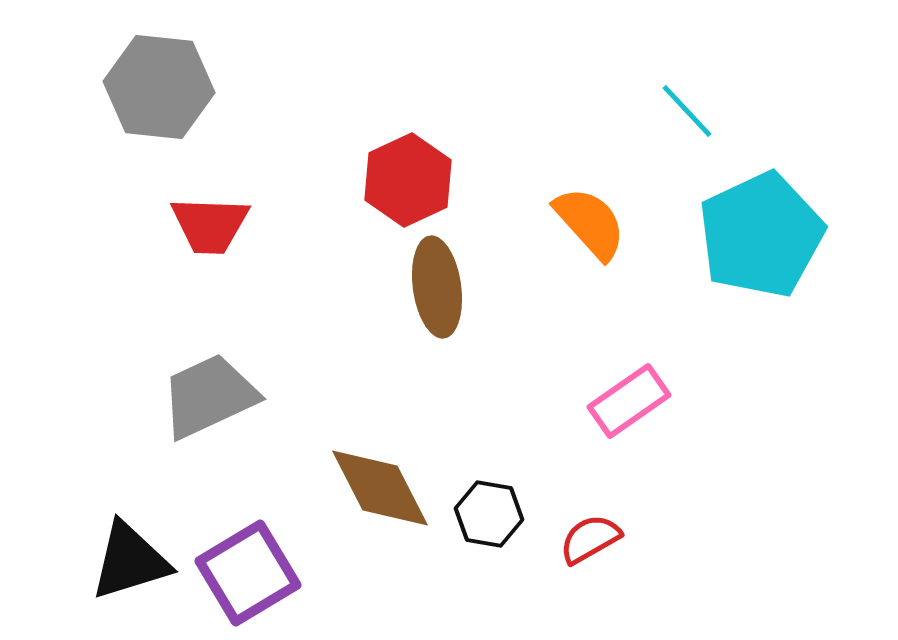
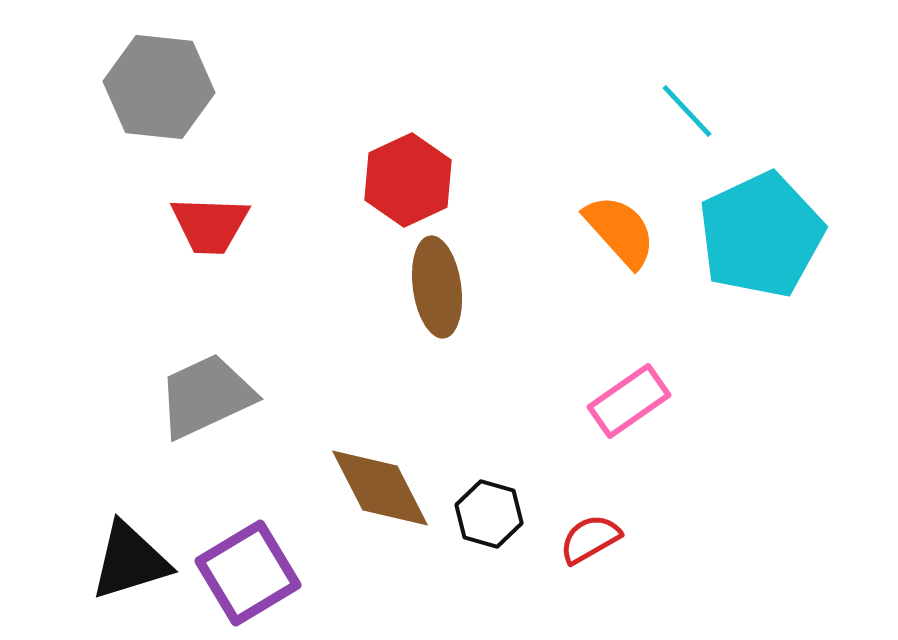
orange semicircle: moved 30 px right, 8 px down
gray trapezoid: moved 3 px left
black hexagon: rotated 6 degrees clockwise
